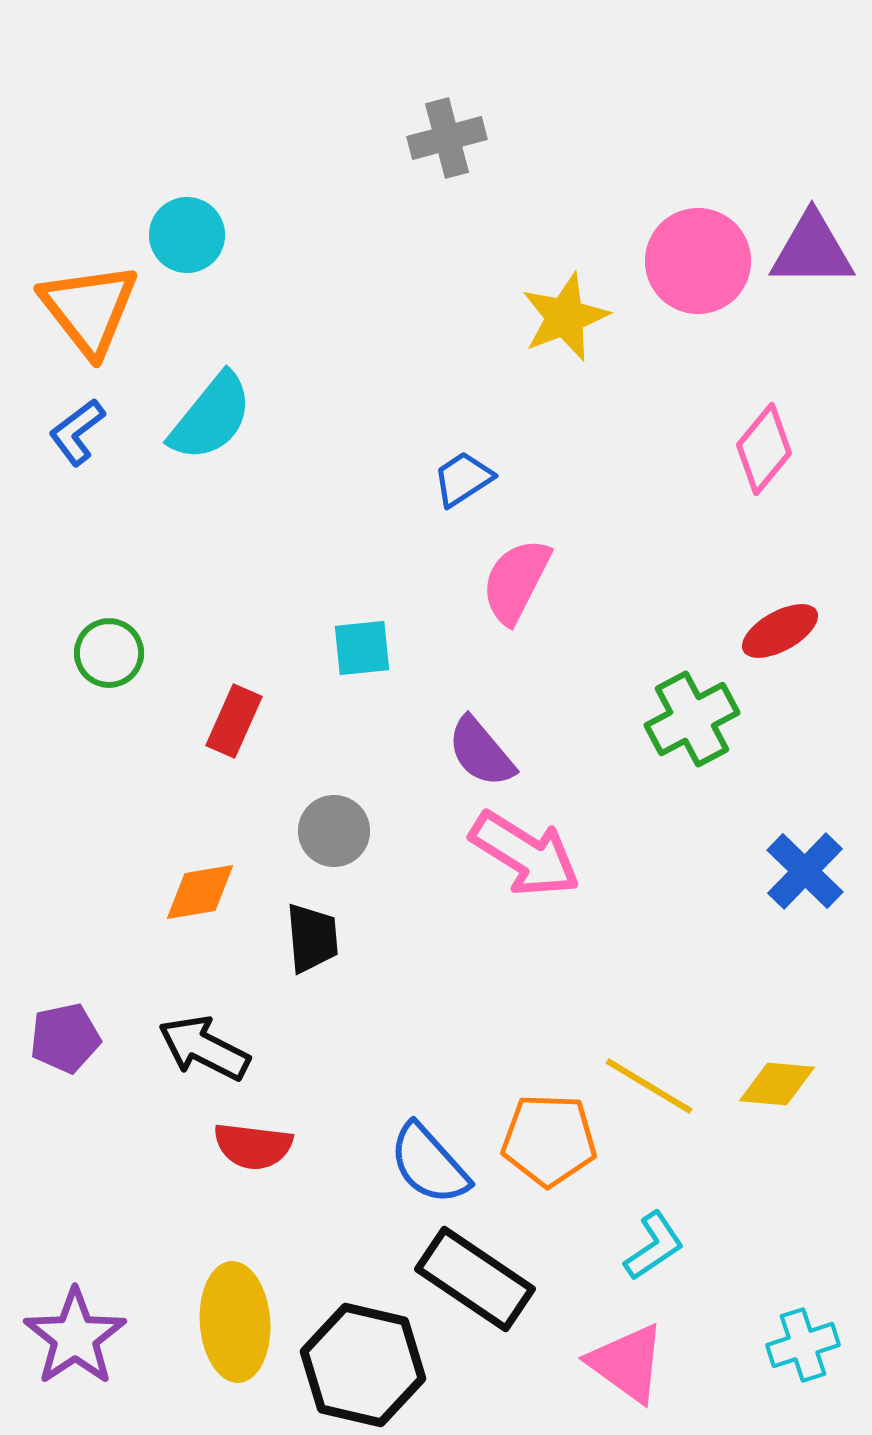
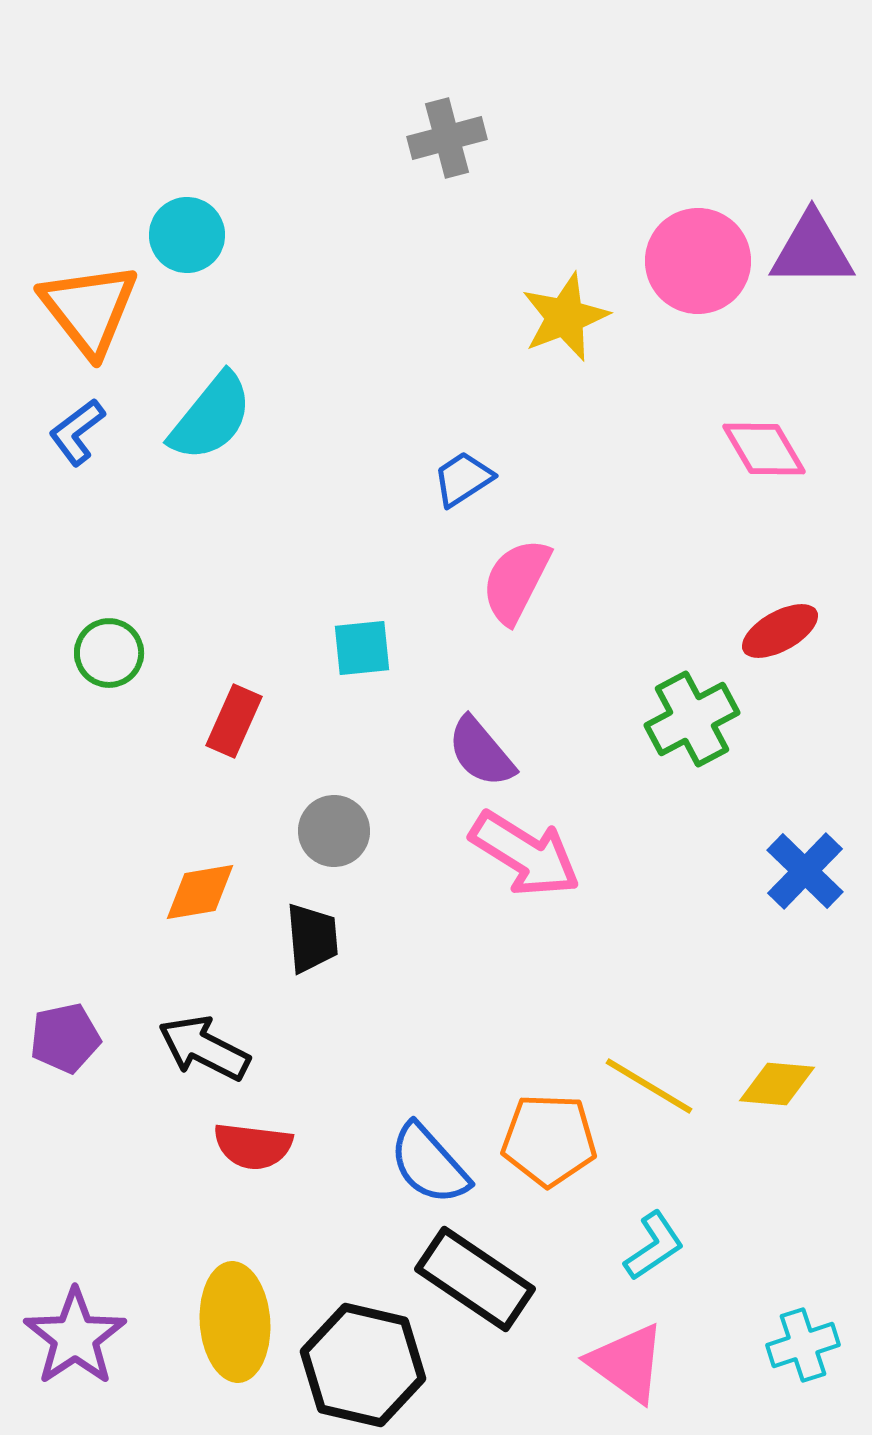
pink diamond: rotated 70 degrees counterclockwise
